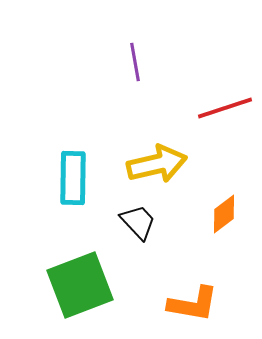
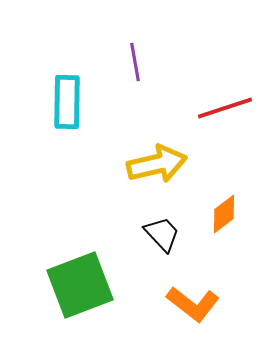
cyan rectangle: moved 6 px left, 76 px up
black trapezoid: moved 24 px right, 12 px down
orange L-shape: rotated 28 degrees clockwise
